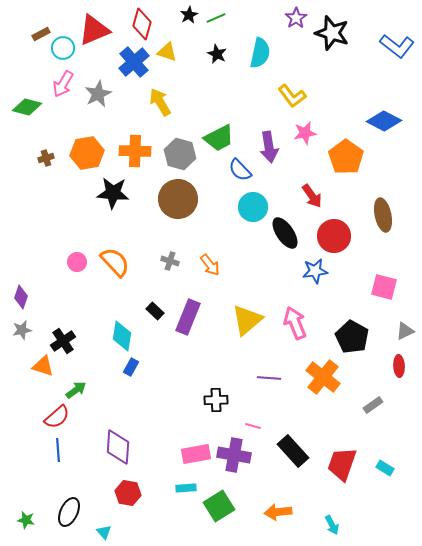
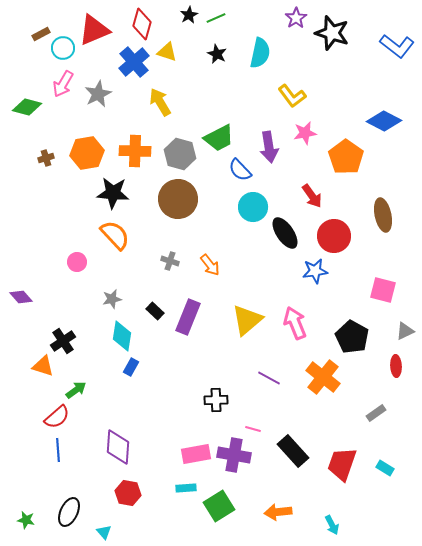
orange semicircle at (115, 262): moved 27 px up
pink square at (384, 287): moved 1 px left, 3 px down
purple diamond at (21, 297): rotated 60 degrees counterclockwise
gray star at (22, 330): moved 90 px right, 31 px up
red ellipse at (399, 366): moved 3 px left
purple line at (269, 378): rotated 25 degrees clockwise
gray rectangle at (373, 405): moved 3 px right, 8 px down
pink line at (253, 426): moved 3 px down
